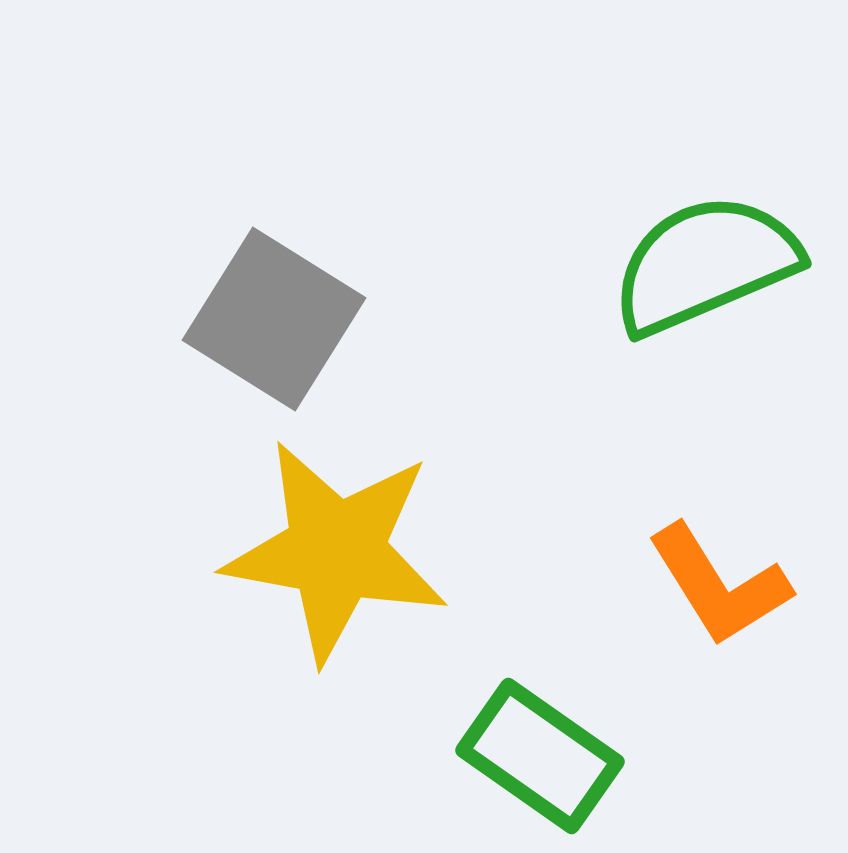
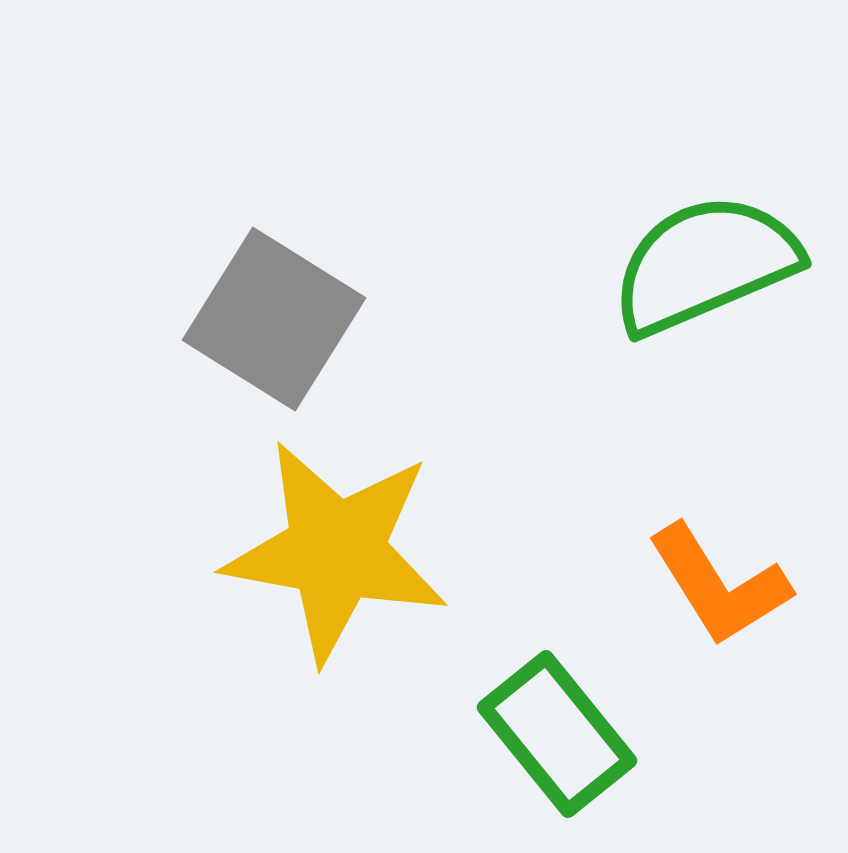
green rectangle: moved 17 px right, 22 px up; rotated 16 degrees clockwise
